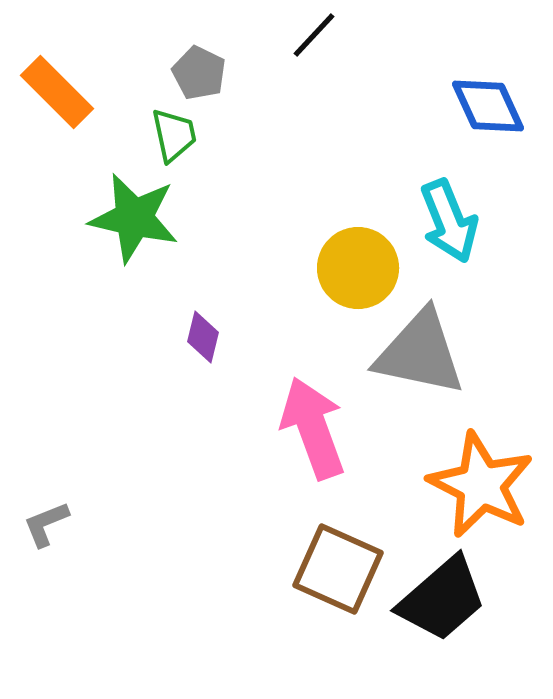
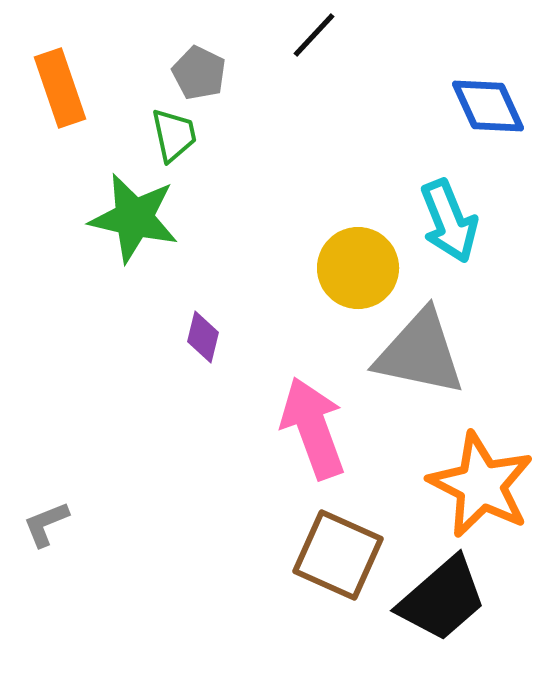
orange rectangle: moved 3 px right, 4 px up; rotated 26 degrees clockwise
brown square: moved 14 px up
